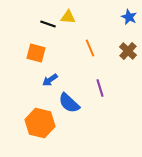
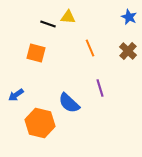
blue arrow: moved 34 px left, 15 px down
